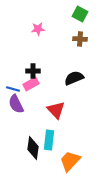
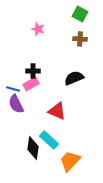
pink star: rotated 24 degrees clockwise
red triangle: moved 1 px right, 1 px down; rotated 24 degrees counterclockwise
cyan rectangle: rotated 54 degrees counterclockwise
